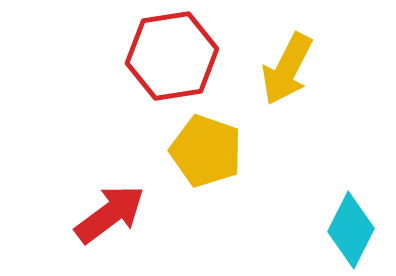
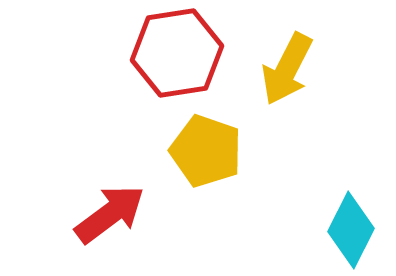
red hexagon: moved 5 px right, 3 px up
